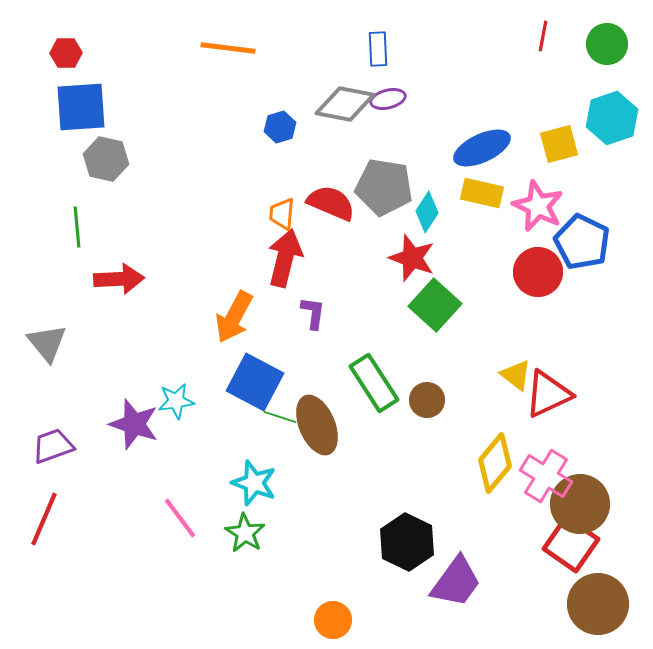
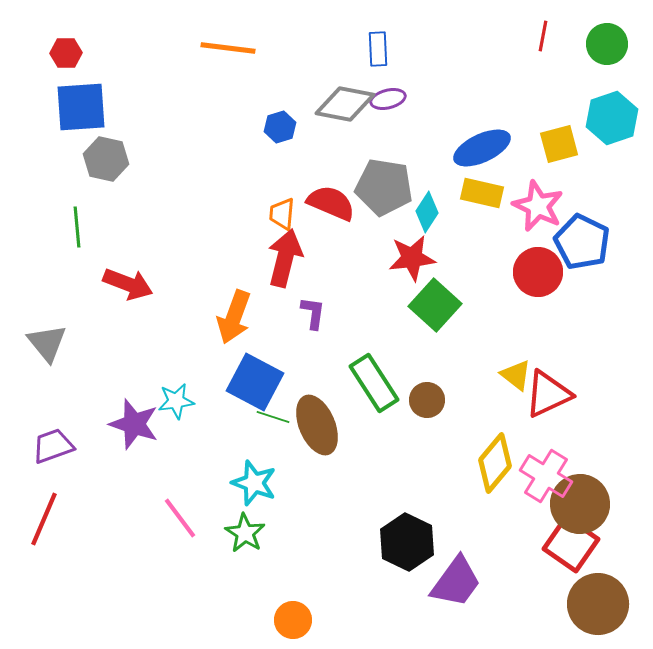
red star at (412, 258): rotated 27 degrees counterclockwise
red arrow at (119, 279): moved 9 px right, 5 px down; rotated 24 degrees clockwise
orange arrow at (234, 317): rotated 8 degrees counterclockwise
green line at (280, 417): moved 7 px left
orange circle at (333, 620): moved 40 px left
